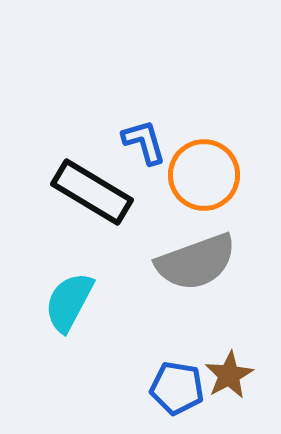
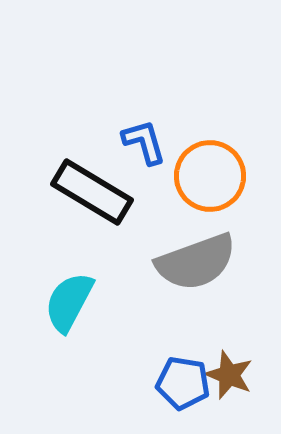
orange circle: moved 6 px right, 1 px down
brown star: rotated 21 degrees counterclockwise
blue pentagon: moved 6 px right, 5 px up
